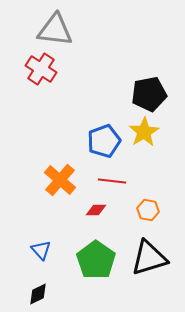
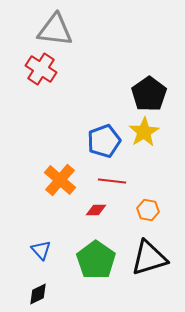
black pentagon: rotated 24 degrees counterclockwise
